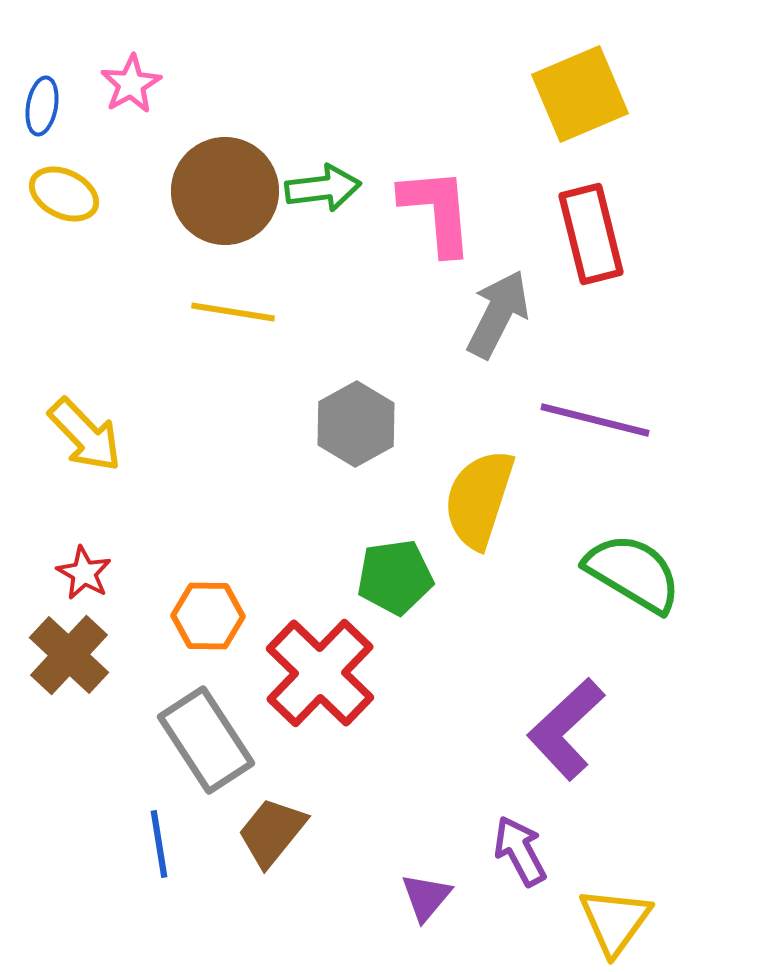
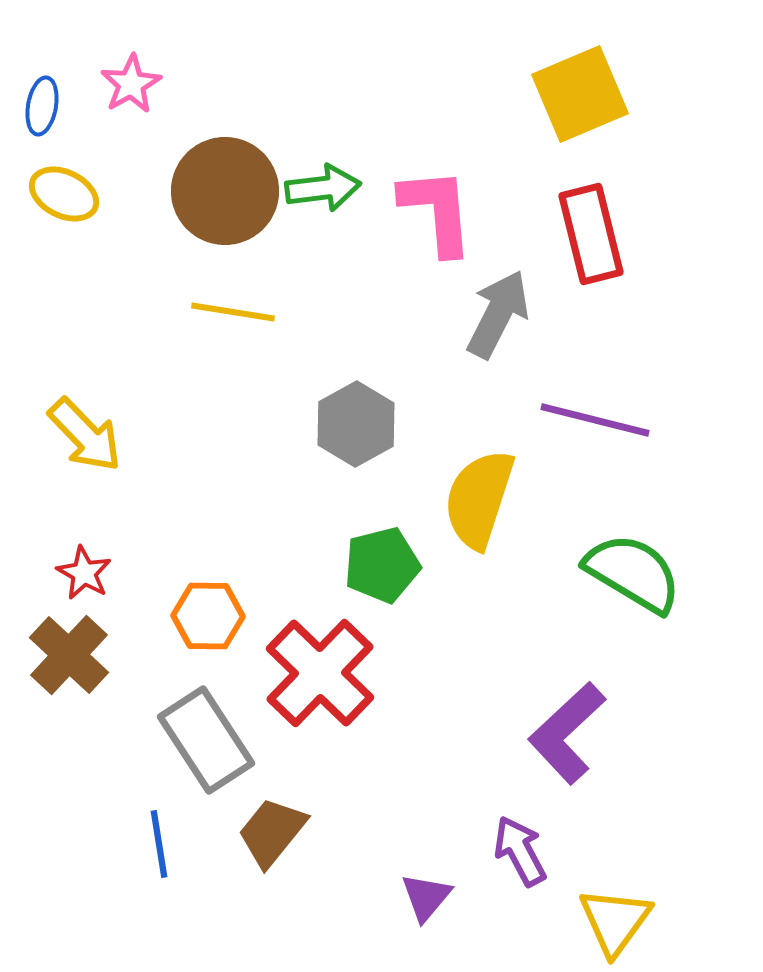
green pentagon: moved 13 px left, 12 px up; rotated 6 degrees counterclockwise
purple L-shape: moved 1 px right, 4 px down
